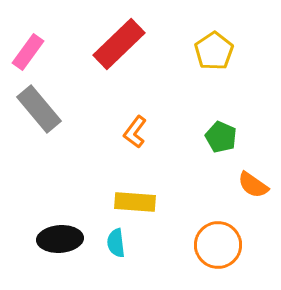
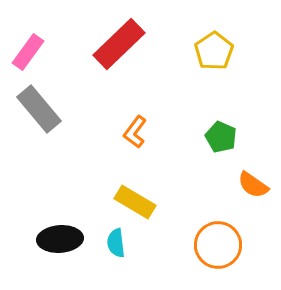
yellow rectangle: rotated 27 degrees clockwise
